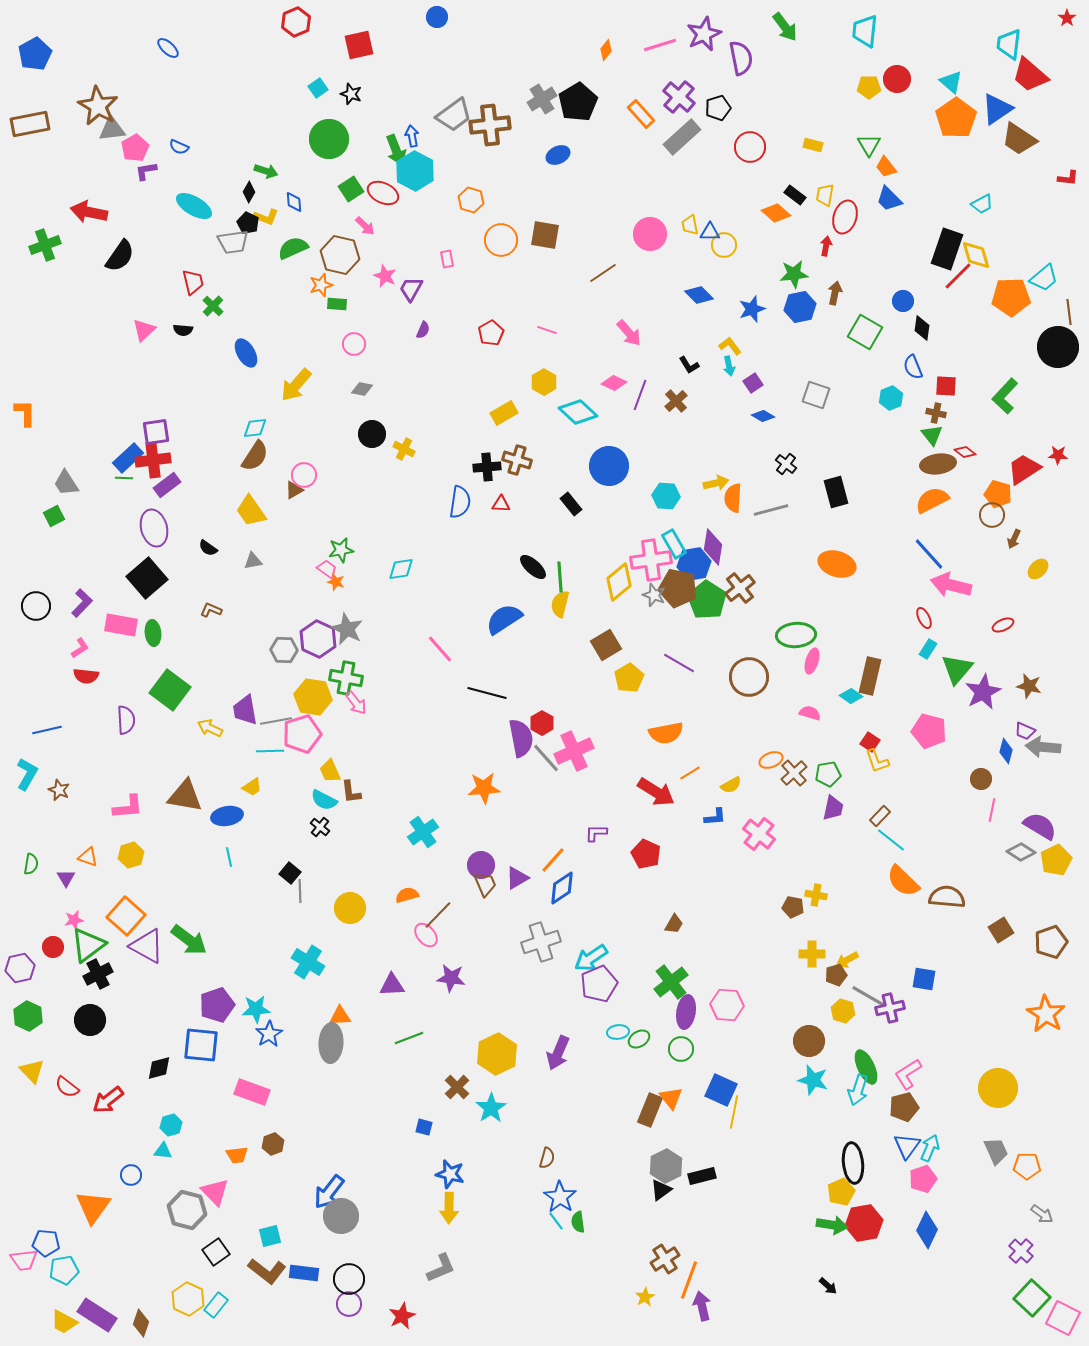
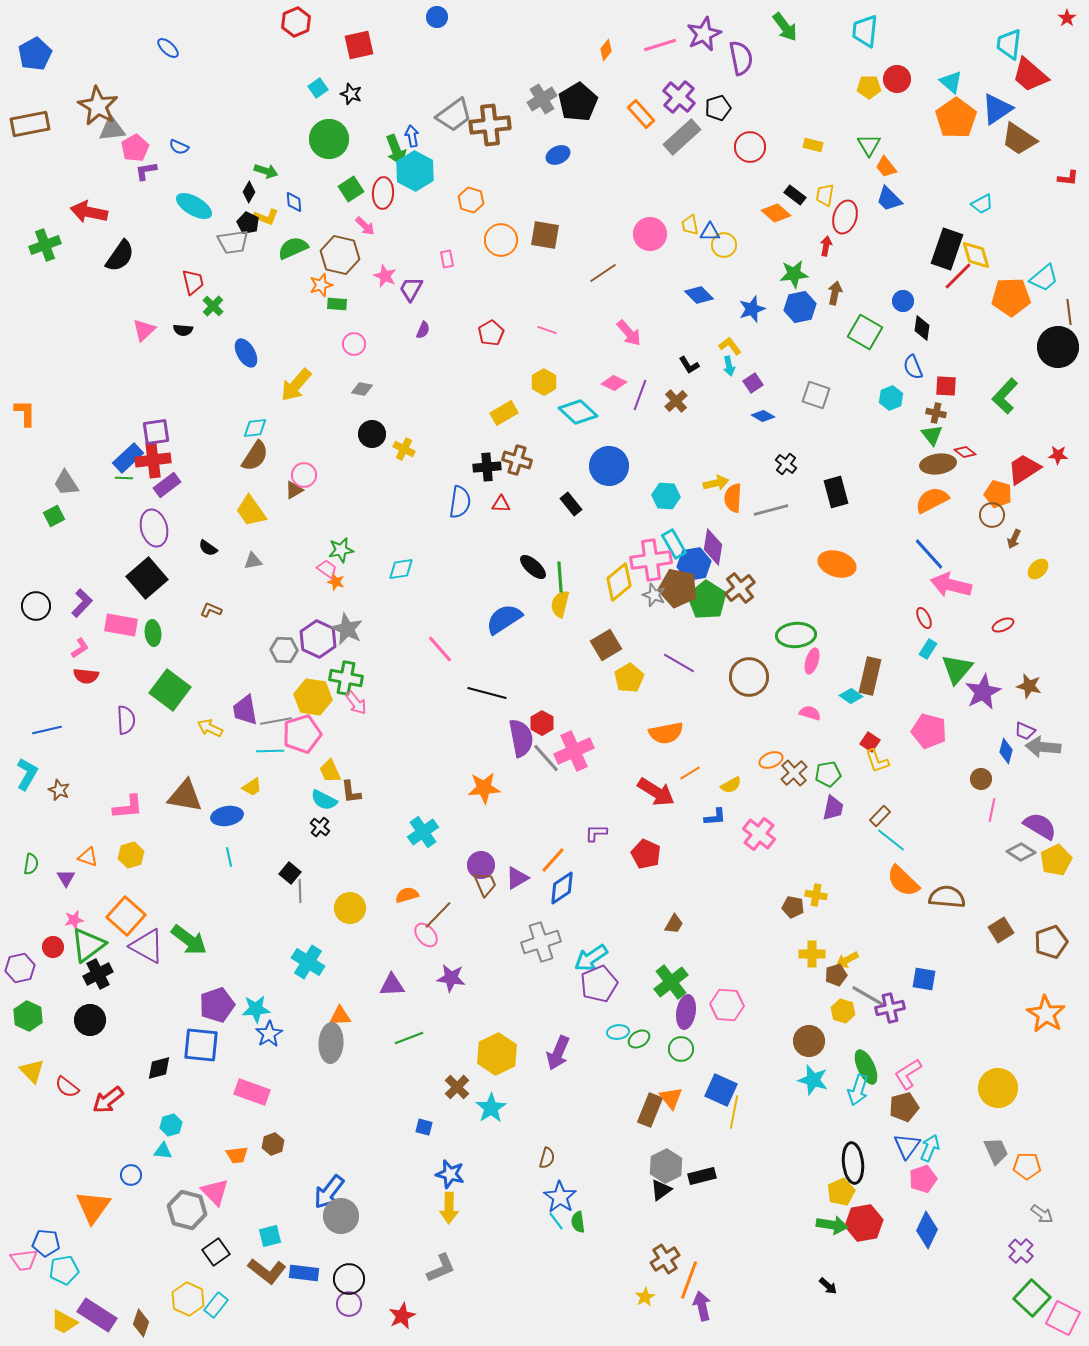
red ellipse at (383, 193): rotated 68 degrees clockwise
